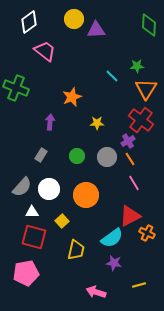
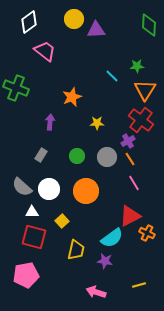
orange triangle: moved 1 px left, 1 px down
gray semicircle: rotated 90 degrees clockwise
orange circle: moved 4 px up
purple star: moved 9 px left, 2 px up
pink pentagon: moved 2 px down
